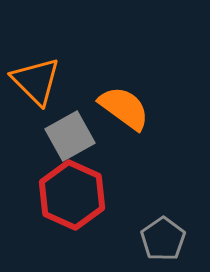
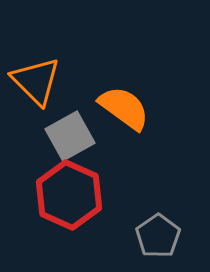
red hexagon: moved 3 px left
gray pentagon: moved 5 px left, 3 px up
